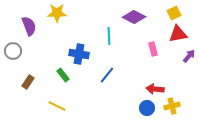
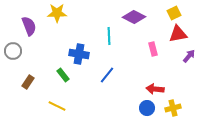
yellow cross: moved 1 px right, 2 px down
